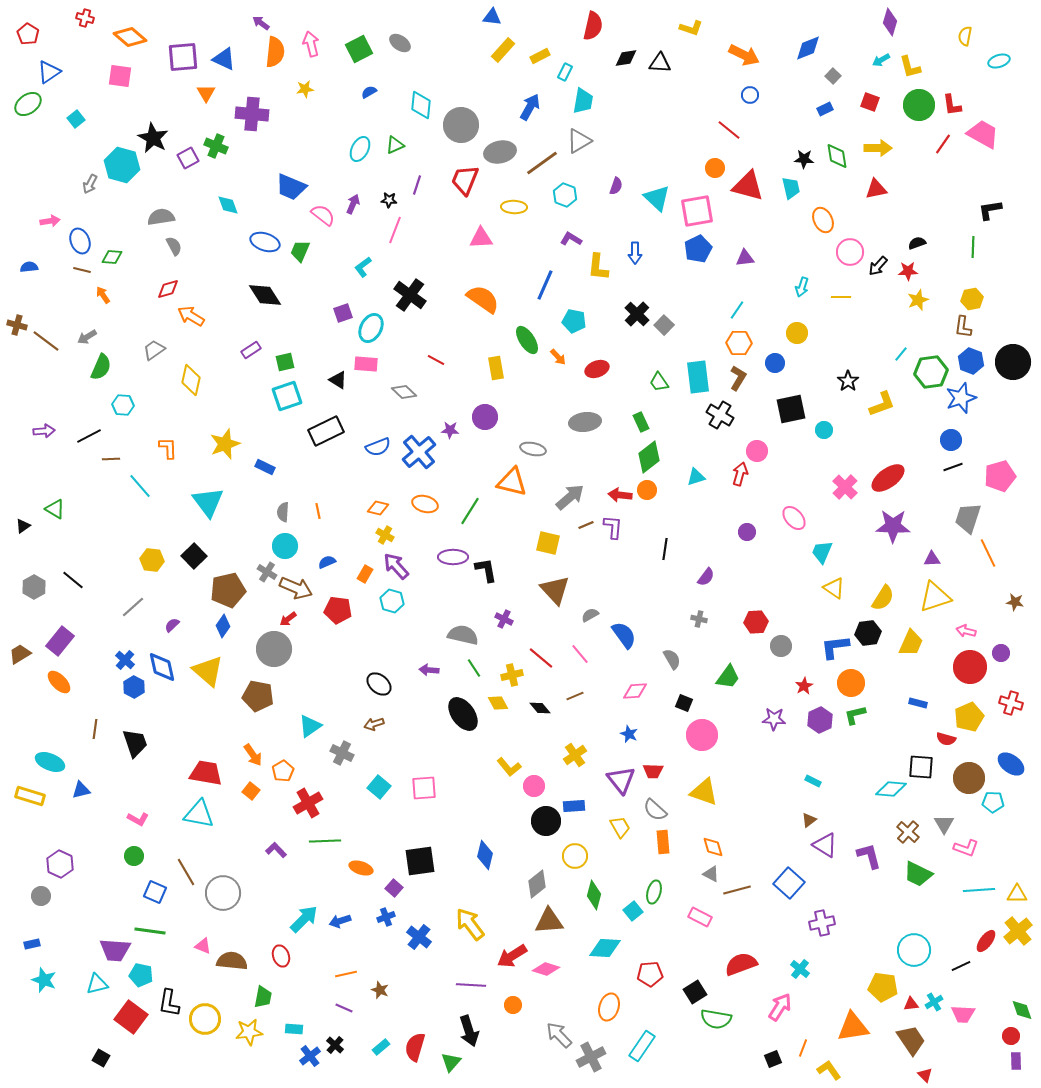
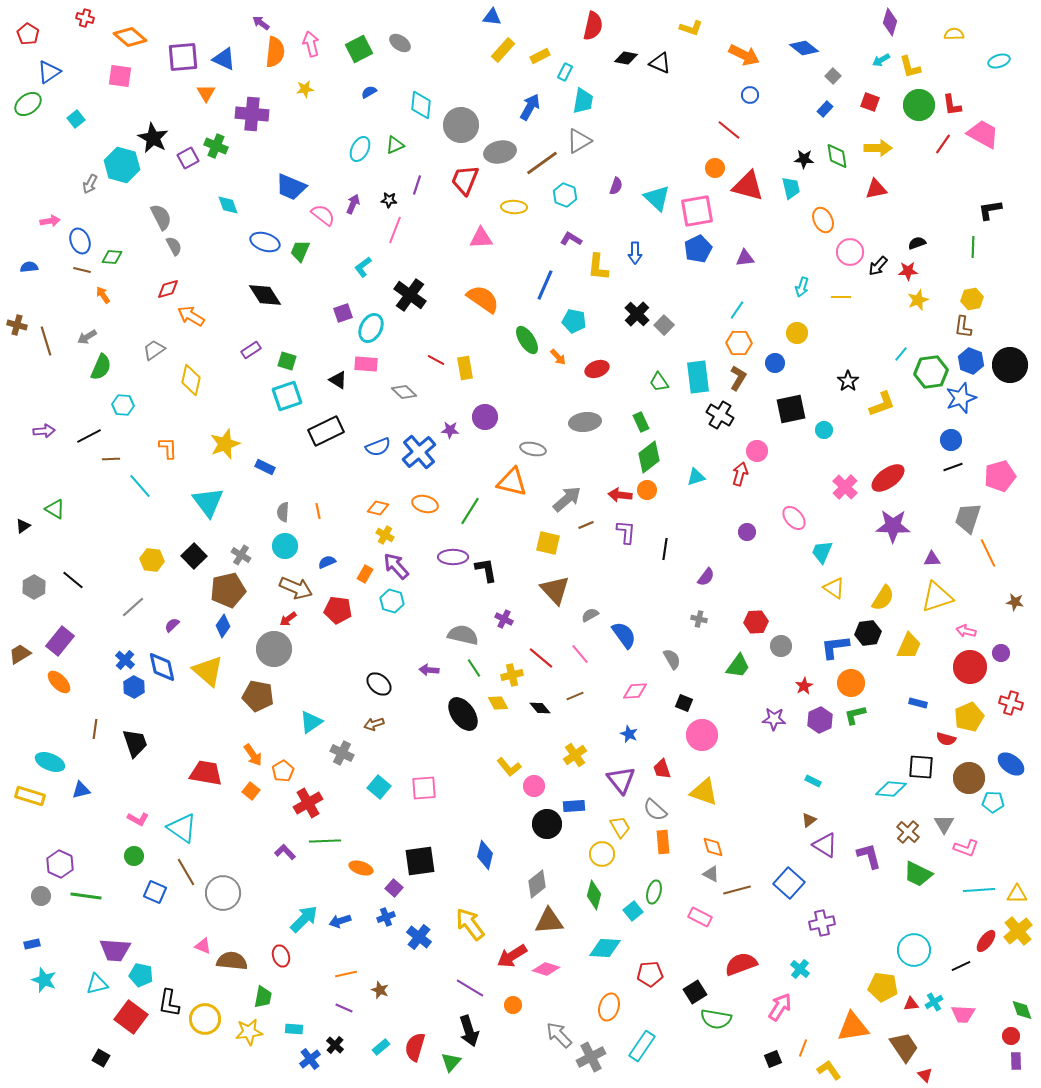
yellow semicircle at (965, 36): moved 11 px left, 2 px up; rotated 78 degrees clockwise
blue diamond at (808, 48): moved 4 px left; rotated 60 degrees clockwise
black diamond at (626, 58): rotated 20 degrees clockwise
black triangle at (660, 63): rotated 20 degrees clockwise
blue rectangle at (825, 109): rotated 21 degrees counterclockwise
gray semicircle at (161, 217): rotated 72 degrees clockwise
brown line at (46, 341): rotated 36 degrees clockwise
green square at (285, 362): moved 2 px right, 1 px up; rotated 30 degrees clockwise
black circle at (1013, 362): moved 3 px left, 3 px down
yellow rectangle at (496, 368): moved 31 px left
gray arrow at (570, 497): moved 3 px left, 2 px down
purple L-shape at (613, 527): moved 13 px right, 5 px down
gray cross at (267, 572): moved 26 px left, 17 px up
yellow triangle at (935, 597): moved 2 px right
yellow trapezoid at (911, 643): moved 2 px left, 3 px down
green trapezoid at (728, 677): moved 10 px right, 11 px up
cyan triangle at (310, 726): moved 1 px right, 4 px up
red trapezoid at (653, 771): moved 9 px right, 2 px up; rotated 70 degrees clockwise
cyan triangle at (199, 814): moved 17 px left, 14 px down; rotated 24 degrees clockwise
black circle at (546, 821): moved 1 px right, 3 px down
purple L-shape at (276, 850): moved 9 px right, 2 px down
yellow circle at (575, 856): moved 27 px right, 2 px up
green line at (150, 931): moved 64 px left, 35 px up
purple line at (471, 985): moved 1 px left, 3 px down; rotated 28 degrees clockwise
brown trapezoid at (911, 1040): moved 7 px left, 7 px down
blue cross at (310, 1056): moved 3 px down
